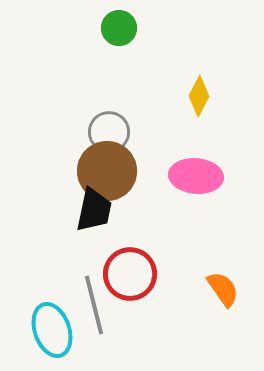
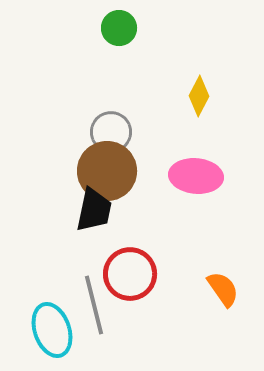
gray circle: moved 2 px right
